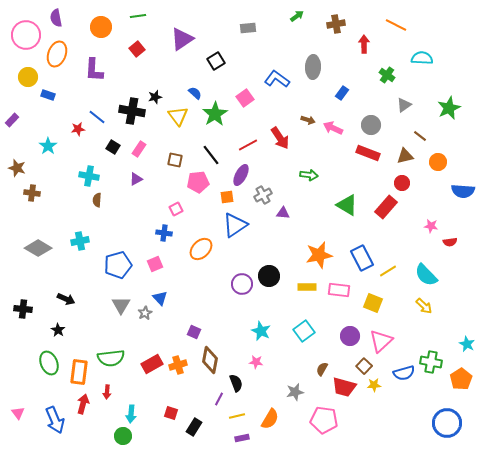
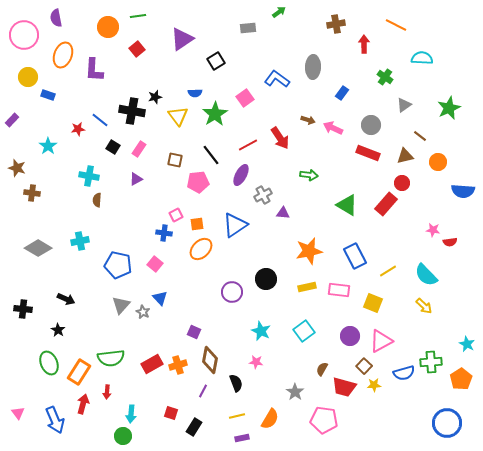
green arrow at (297, 16): moved 18 px left, 4 px up
orange circle at (101, 27): moved 7 px right
pink circle at (26, 35): moved 2 px left
orange ellipse at (57, 54): moved 6 px right, 1 px down
green cross at (387, 75): moved 2 px left, 2 px down
blue semicircle at (195, 93): rotated 136 degrees clockwise
blue line at (97, 117): moved 3 px right, 3 px down
orange square at (227, 197): moved 30 px left, 27 px down
red rectangle at (386, 207): moved 3 px up
pink square at (176, 209): moved 6 px down
pink star at (431, 226): moved 2 px right, 4 px down
orange star at (319, 255): moved 10 px left, 4 px up
blue rectangle at (362, 258): moved 7 px left, 2 px up
pink square at (155, 264): rotated 28 degrees counterclockwise
blue pentagon at (118, 265): rotated 28 degrees clockwise
black circle at (269, 276): moved 3 px left, 3 px down
purple circle at (242, 284): moved 10 px left, 8 px down
yellow rectangle at (307, 287): rotated 12 degrees counterclockwise
gray triangle at (121, 305): rotated 12 degrees clockwise
gray star at (145, 313): moved 2 px left, 1 px up; rotated 16 degrees counterclockwise
pink triangle at (381, 341): rotated 15 degrees clockwise
green cross at (431, 362): rotated 15 degrees counterclockwise
orange rectangle at (79, 372): rotated 25 degrees clockwise
gray star at (295, 392): rotated 24 degrees counterclockwise
purple line at (219, 399): moved 16 px left, 8 px up
